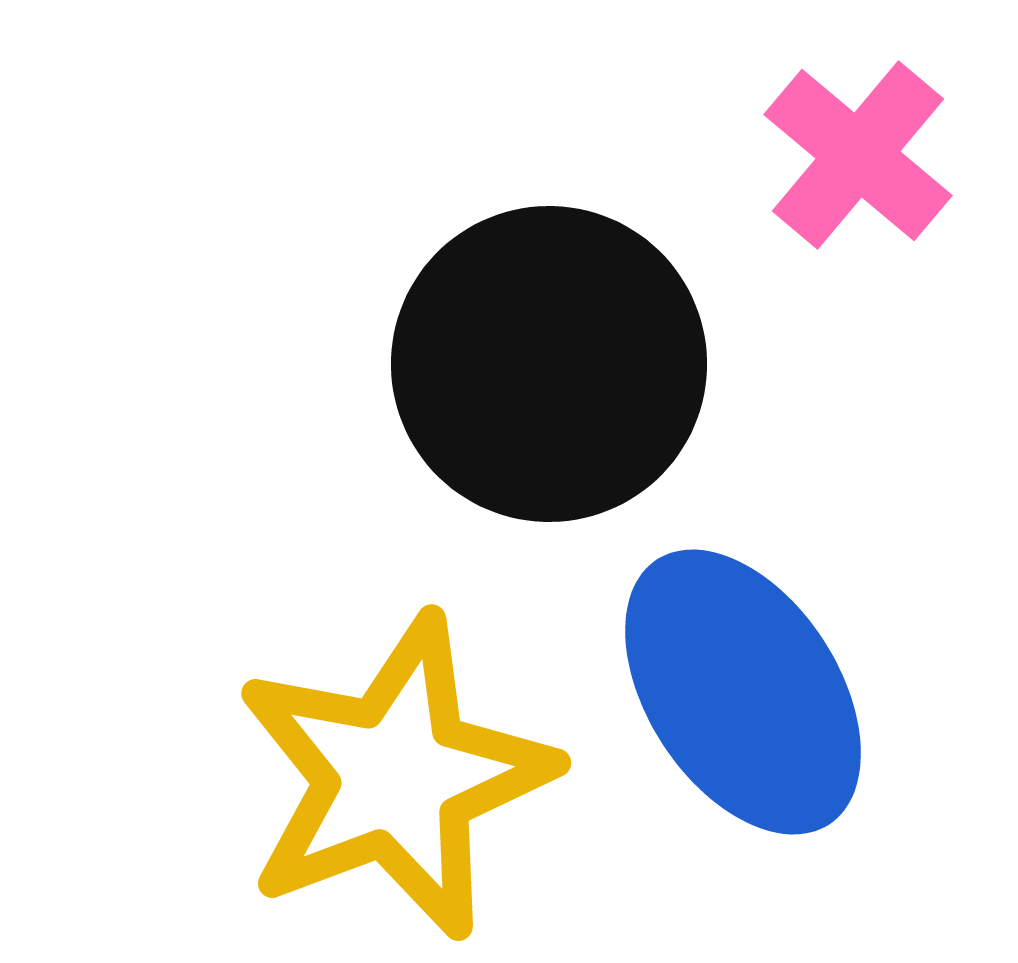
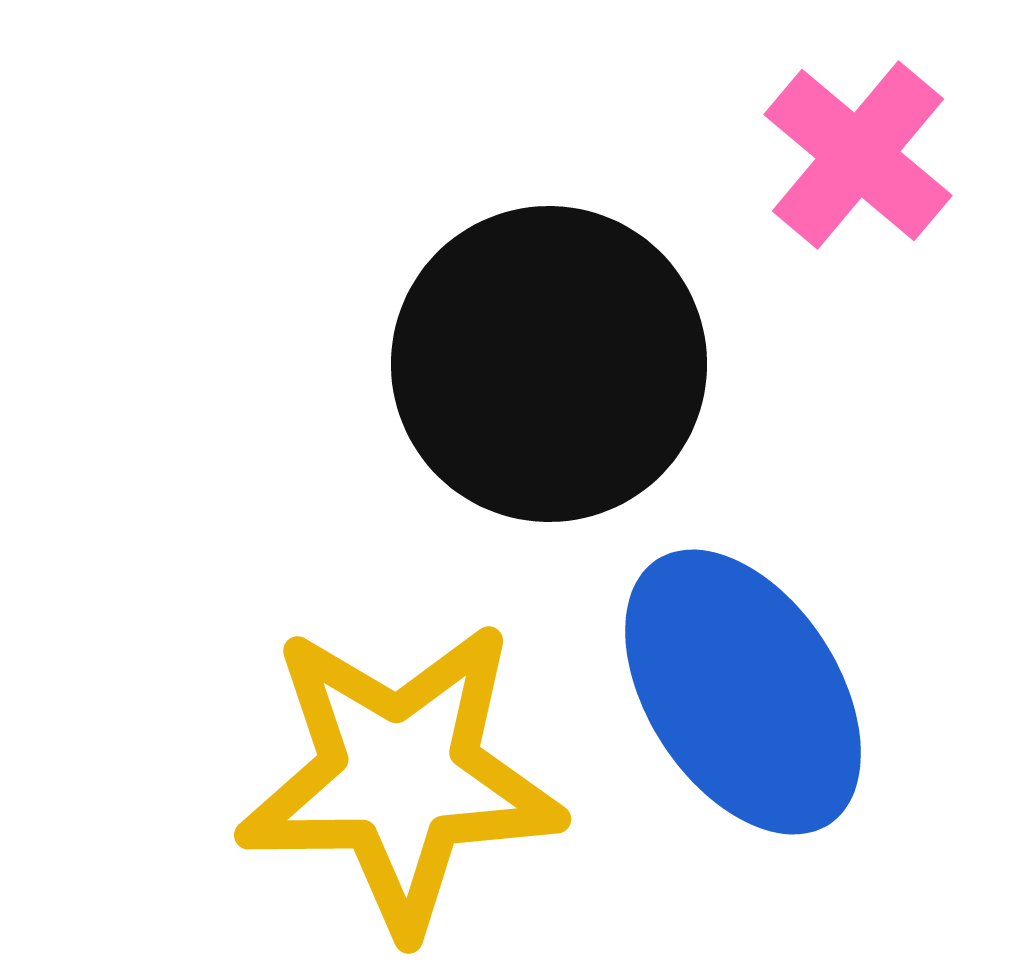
yellow star: moved 5 px right; rotated 20 degrees clockwise
